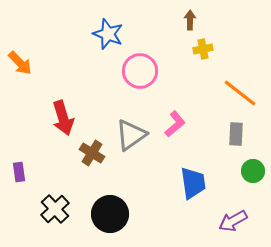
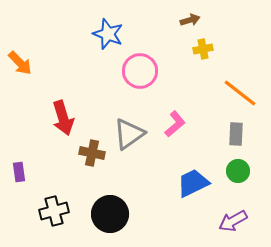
brown arrow: rotated 72 degrees clockwise
gray triangle: moved 2 px left, 1 px up
brown cross: rotated 20 degrees counterclockwise
green circle: moved 15 px left
blue trapezoid: rotated 108 degrees counterclockwise
black cross: moved 1 px left, 2 px down; rotated 28 degrees clockwise
